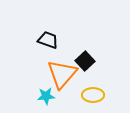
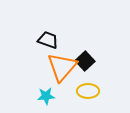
orange triangle: moved 7 px up
yellow ellipse: moved 5 px left, 4 px up
